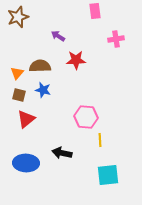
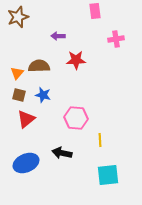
purple arrow: rotated 32 degrees counterclockwise
brown semicircle: moved 1 px left
blue star: moved 5 px down
pink hexagon: moved 10 px left, 1 px down
blue ellipse: rotated 25 degrees counterclockwise
